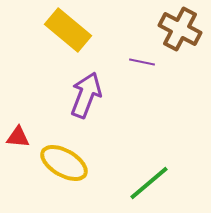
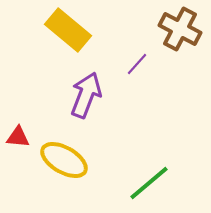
purple line: moved 5 px left, 2 px down; rotated 60 degrees counterclockwise
yellow ellipse: moved 3 px up
